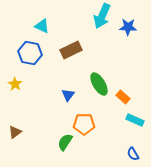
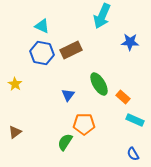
blue star: moved 2 px right, 15 px down
blue hexagon: moved 12 px right
